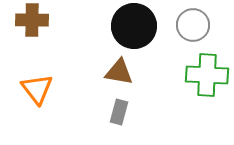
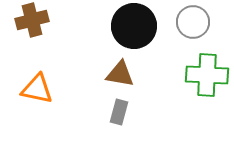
brown cross: rotated 16 degrees counterclockwise
gray circle: moved 3 px up
brown triangle: moved 1 px right, 2 px down
orange triangle: rotated 40 degrees counterclockwise
